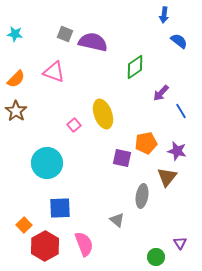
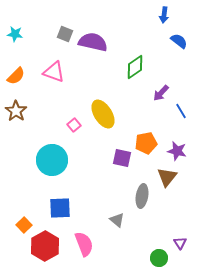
orange semicircle: moved 3 px up
yellow ellipse: rotated 12 degrees counterclockwise
cyan circle: moved 5 px right, 3 px up
green circle: moved 3 px right, 1 px down
